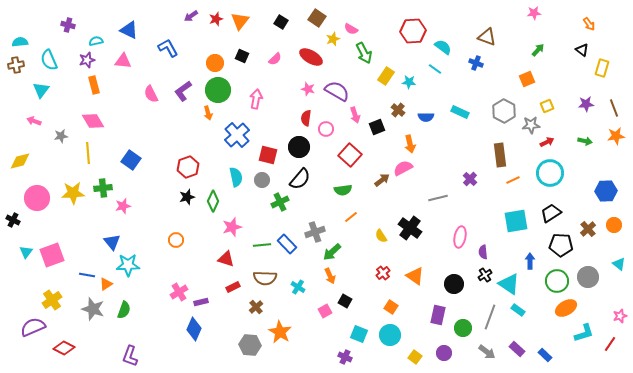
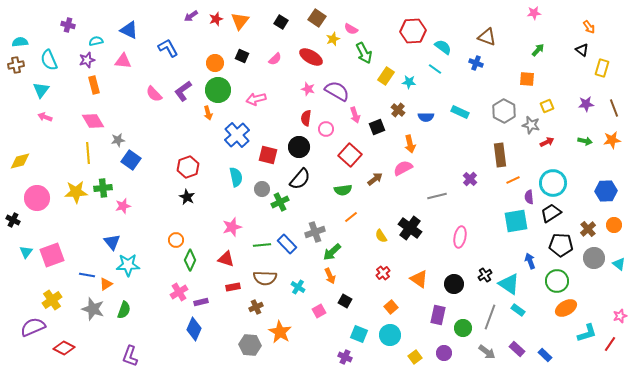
orange arrow at (589, 24): moved 3 px down
orange square at (527, 79): rotated 28 degrees clockwise
pink semicircle at (151, 94): moved 3 px right; rotated 18 degrees counterclockwise
pink arrow at (256, 99): rotated 114 degrees counterclockwise
pink arrow at (34, 121): moved 11 px right, 4 px up
gray star at (531, 125): rotated 18 degrees clockwise
gray star at (61, 136): moved 57 px right, 4 px down
orange star at (616, 136): moved 4 px left, 4 px down
cyan circle at (550, 173): moved 3 px right, 10 px down
gray circle at (262, 180): moved 9 px down
brown arrow at (382, 180): moved 7 px left, 1 px up
yellow star at (73, 193): moved 3 px right, 1 px up
black star at (187, 197): rotated 28 degrees counterclockwise
gray line at (438, 198): moved 1 px left, 2 px up
green diamond at (213, 201): moved 23 px left, 59 px down
purple semicircle at (483, 252): moved 46 px right, 55 px up
blue arrow at (530, 261): rotated 21 degrees counterclockwise
orange triangle at (415, 276): moved 4 px right, 3 px down
gray circle at (588, 277): moved 6 px right, 19 px up
red rectangle at (233, 287): rotated 16 degrees clockwise
brown cross at (256, 307): rotated 16 degrees clockwise
orange square at (391, 307): rotated 16 degrees clockwise
pink square at (325, 311): moved 6 px left
cyan L-shape at (584, 333): moved 3 px right
yellow square at (415, 357): rotated 16 degrees clockwise
